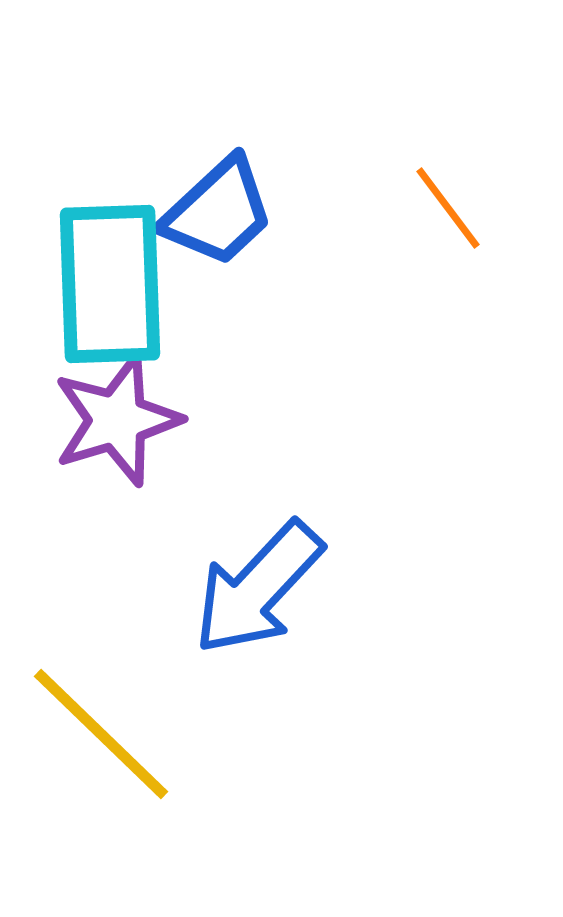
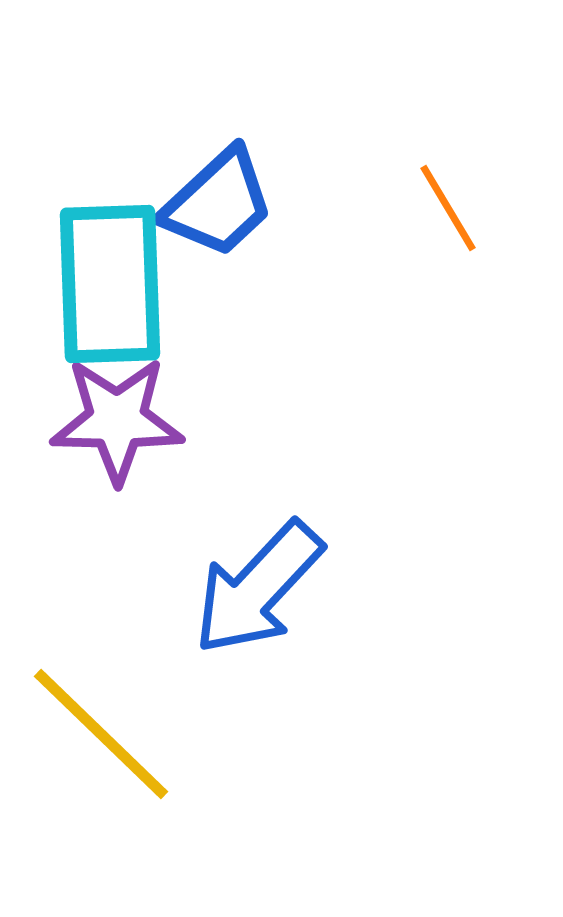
orange line: rotated 6 degrees clockwise
blue trapezoid: moved 9 px up
purple star: rotated 18 degrees clockwise
